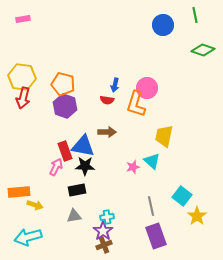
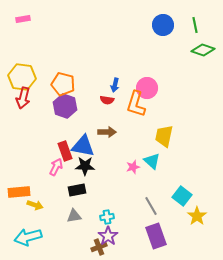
green line: moved 10 px down
gray line: rotated 18 degrees counterclockwise
purple star: moved 5 px right, 5 px down
brown cross: moved 5 px left, 2 px down
